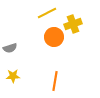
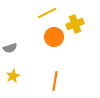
yellow cross: moved 2 px right
yellow star: rotated 24 degrees counterclockwise
